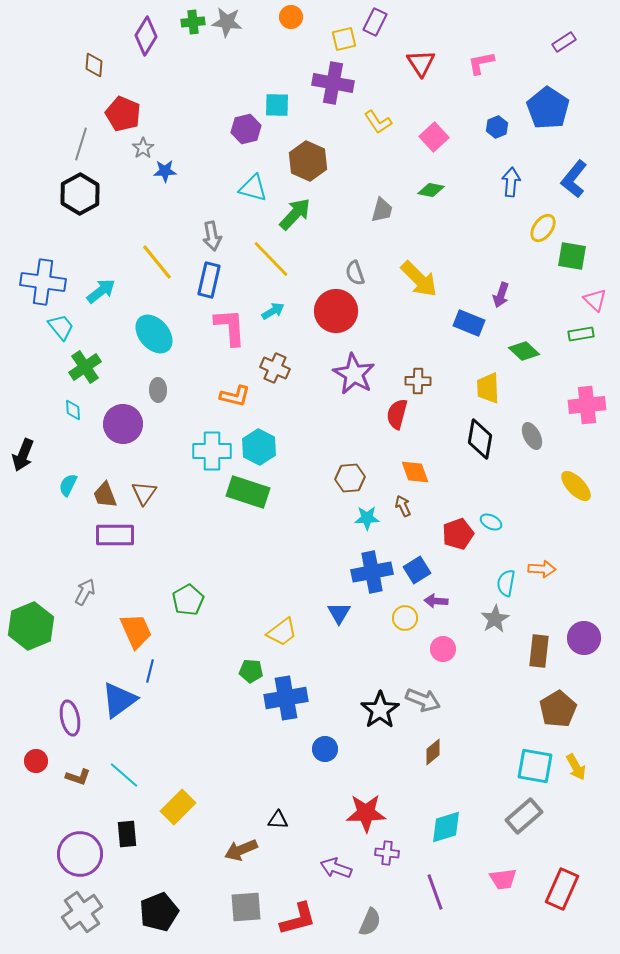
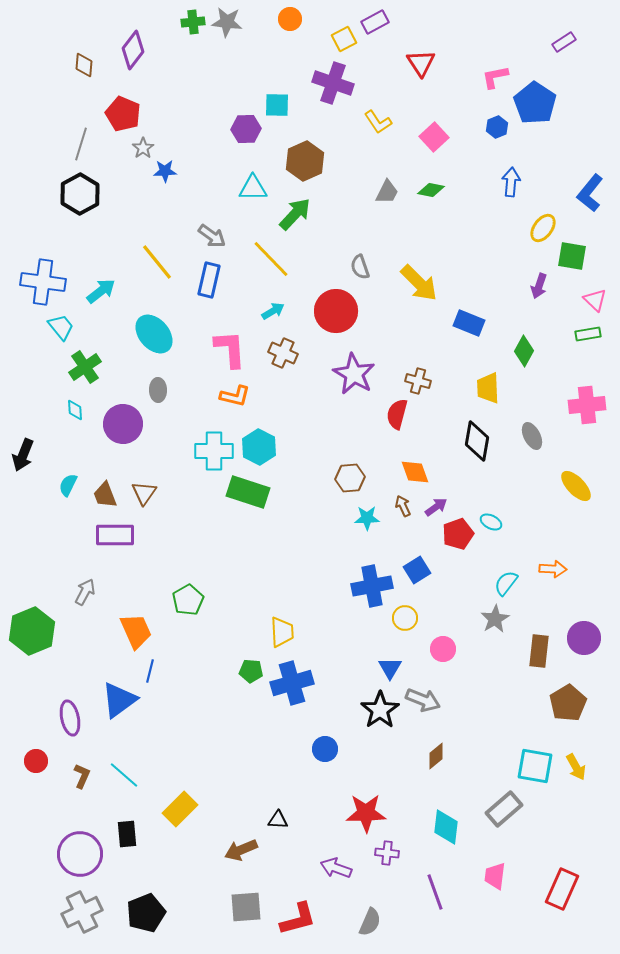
orange circle at (291, 17): moved 1 px left, 2 px down
purple rectangle at (375, 22): rotated 36 degrees clockwise
purple diamond at (146, 36): moved 13 px left, 14 px down; rotated 6 degrees clockwise
yellow square at (344, 39): rotated 15 degrees counterclockwise
pink L-shape at (481, 63): moved 14 px right, 14 px down
brown diamond at (94, 65): moved 10 px left
purple cross at (333, 83): rotated 9 degrees clockwise
blue pentagon at (548, 108): moved 13 px left, 5 px up
purple hexagon at (246, 129): rotated 12 degrees clockwise
brown hexagon at (308, 161): moved 3 px left; rotated 12 degrees clockwise
blue L-shape at (574, 179): moved 16 px right, 14 px down
cyan triangle at (253, 188): rotated 16 degrees counterclockwise
gray trapezoid at (382, 210): moved 5 px right, 18 px up; rotated 12 degrees clockwise
gray arrow at (212, 236): rotated 44 degrees counterclockwise
gray semicircle at (355, 273): moved 5 px right, 6 px up
yellow arrow at (419, 279): moved 4 px down
purple arrow at (501, 295): moved 38 px right, 9 px up
pink L-shape at (230, 327): moved 22 px down
green rectangle at (581, 334): moved 7 px right
green diamond at (524, 351): rotated 76 degrees clockwise
brown cross at (275, 368): moved 8 px right, 15 px up
brown cross at (418, 381): rotated 15 degrees clockwise
cyan diamond at (73, 410): moved 2 px right
black diamond at (480, 439): moved 3 px left, 2 px down
cyan cross at (212, 451): moved 2 px right
orange arrow at (542, 569): moved 11 px right
blue cross at (372, 572): moved 14 px down
cyan semicircle at (506, 583): rotated 28 degrees clockwise
purple arrow at (436, 601): moved 94 px up; rotated 140 degrees clockwise
blue triangle at (339, 613): moved 51 px right, 55 px down
green hexagon at (31, 626): moved 1 px right, 5 px down
yellow trapezoid at (282, 632): rotated 56 degrees counterclockwise
blue cross at (286, 698): moved 6 px right, 15 px up; rotated 6 degrees counterclockwise
brown pentagon at (558, 709): moved 10 px right, 6 px up
brown diamond at (433, 752): moved 3 px right, 4 px down
brown L-shape at (78, 777): moved 4 px right, 1 px up; rotated 85 degrees counterclockwise
yellow rectangle at (178, 807): moved 2 px right, 2 px down
gray rectangle at (524, 816): moved 20 px left, 7 px up
cyan diamond at (446, 827): rotated 66 degrees counterclockwise
pink trapezoid at (503, 879): moved 8 px left, 3 px up; rotated 104 degrees clockwise
gray cross at (82, 912): rotated 9 degrees clockwise
black pentagon at (159, 912): moved 13 px left, 1 px down
